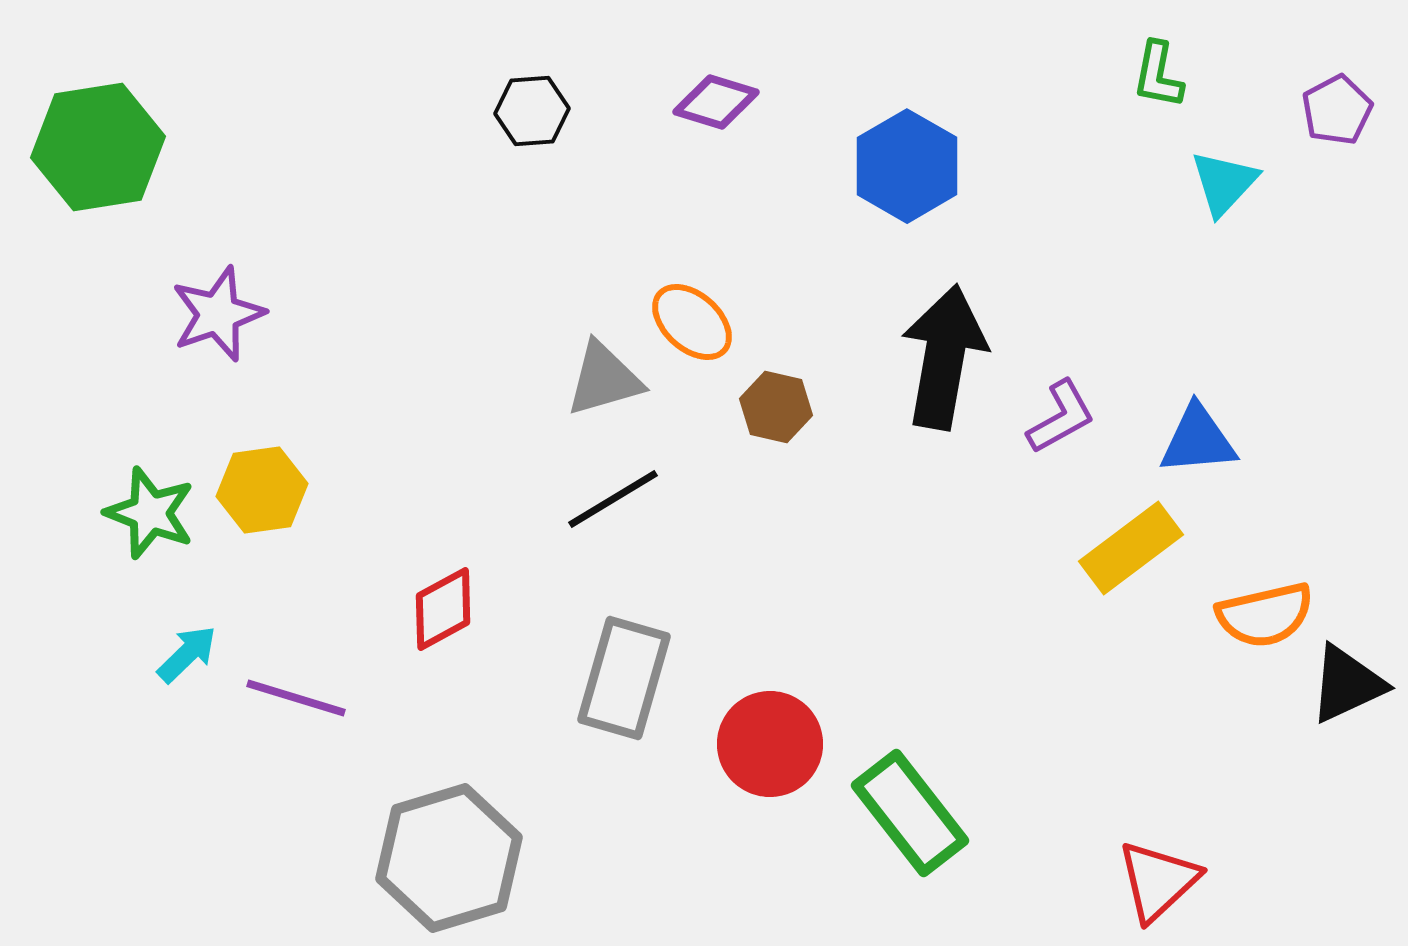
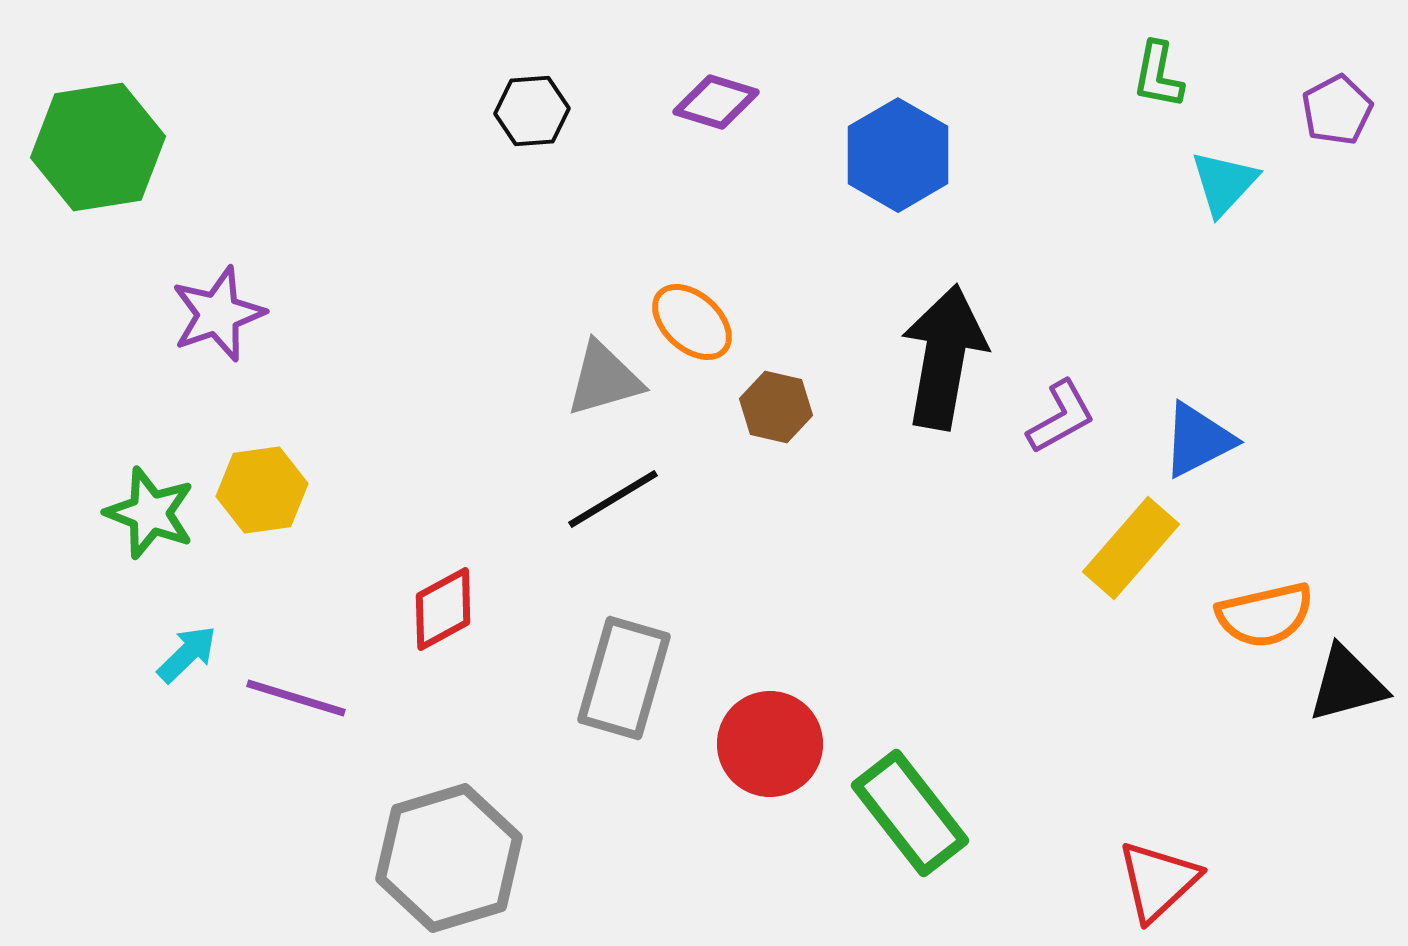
blue hexagon: moved 9 px left, 11 px up
blue triangle: rotated 22 degrees counterclockwise
yellow rectangle: rotated 12 degrees counterclockwise
black triangle: rotated 10 degrees clockwise
